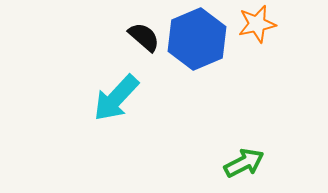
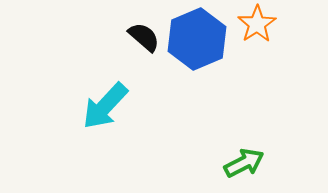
orange star: rotated 21 degrees counterclockwise
cyan arrow: moved 11 px left, 8 px down
